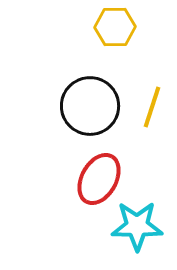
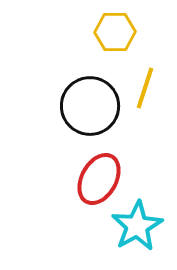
yellow hexagon: moved 5 px down
yellow line: moved 7 px left, 19 px up
cyan star: rotated 30 degrees counterclockwise
